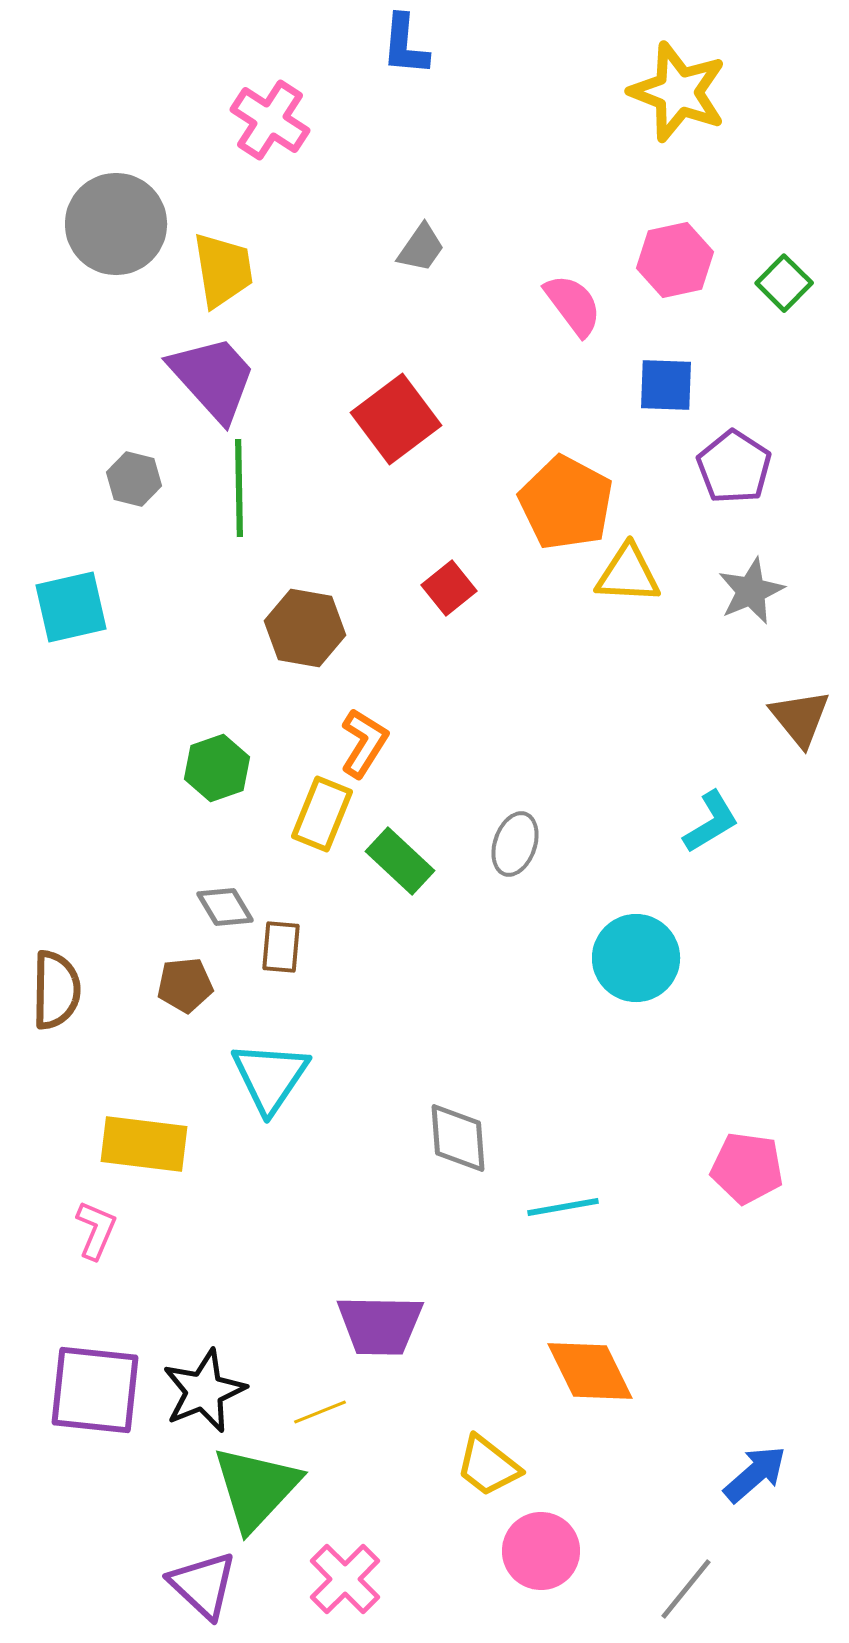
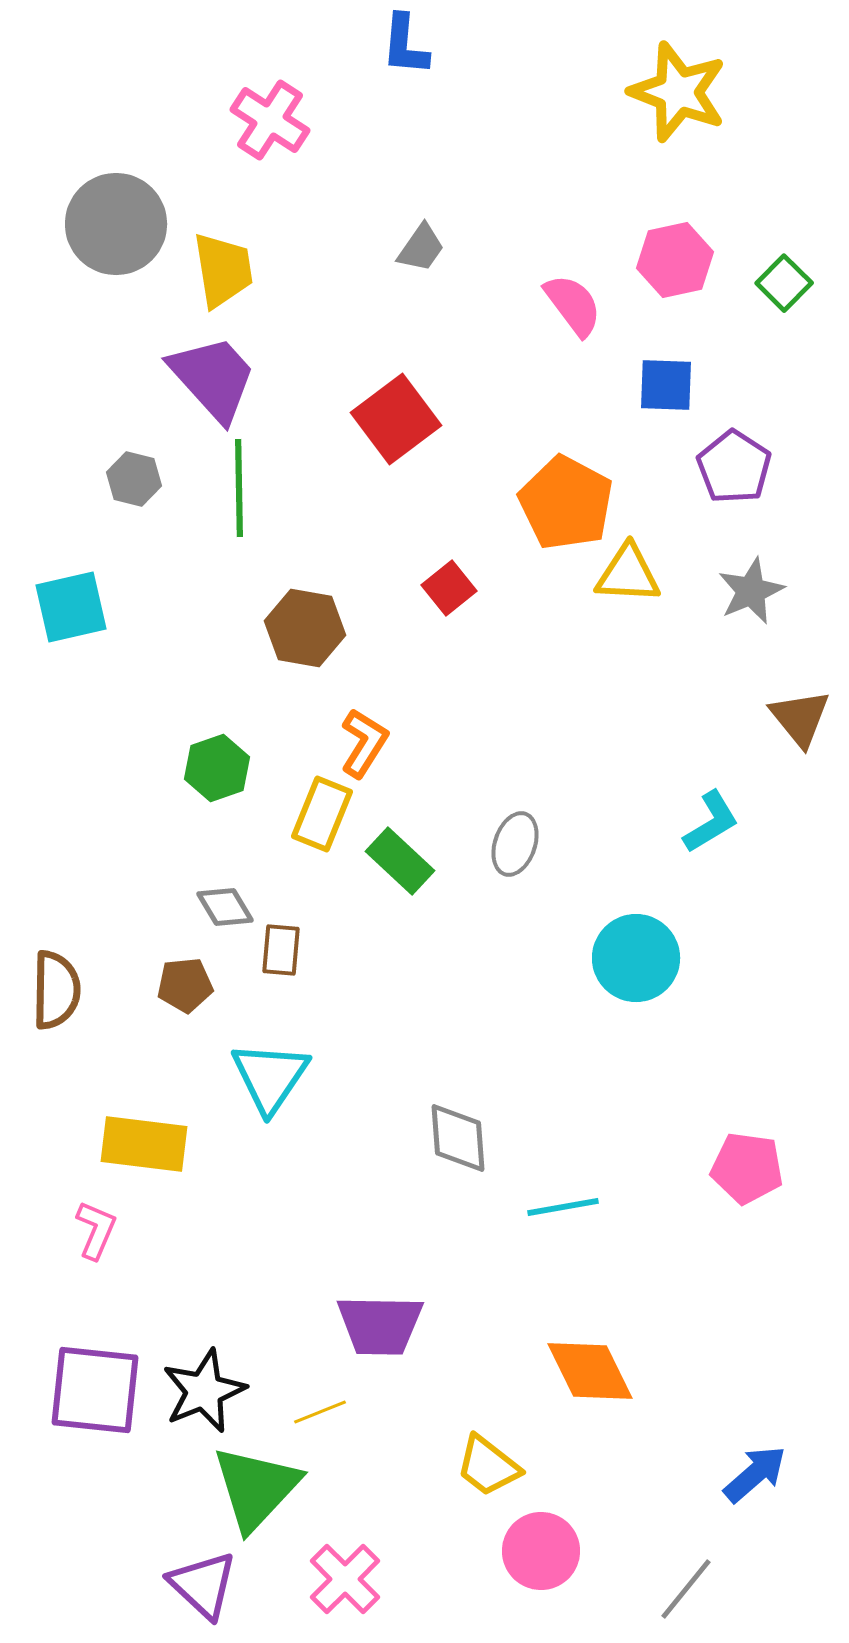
brown rectangle at (281, 947): moved 3 px down
